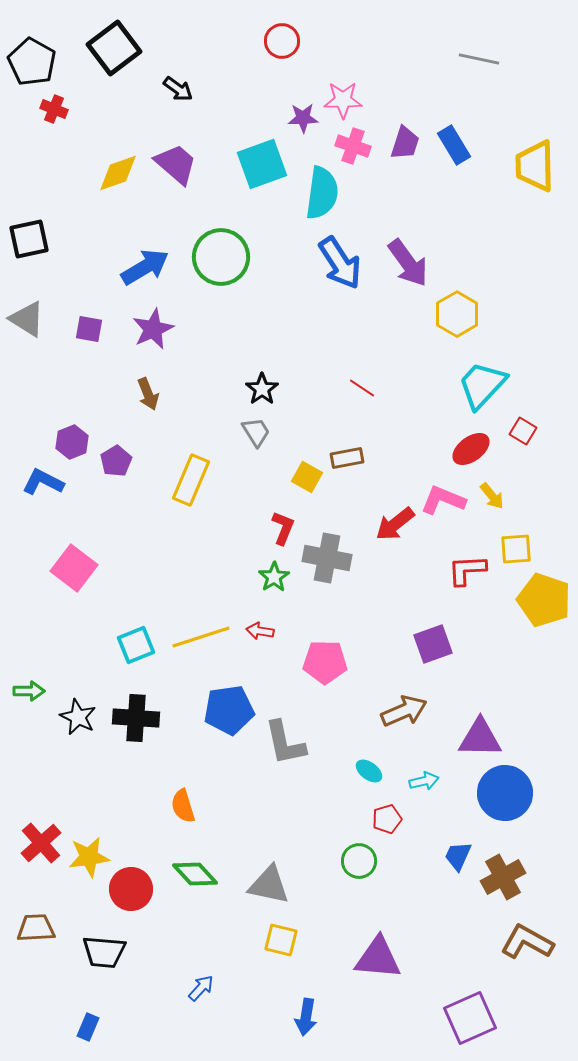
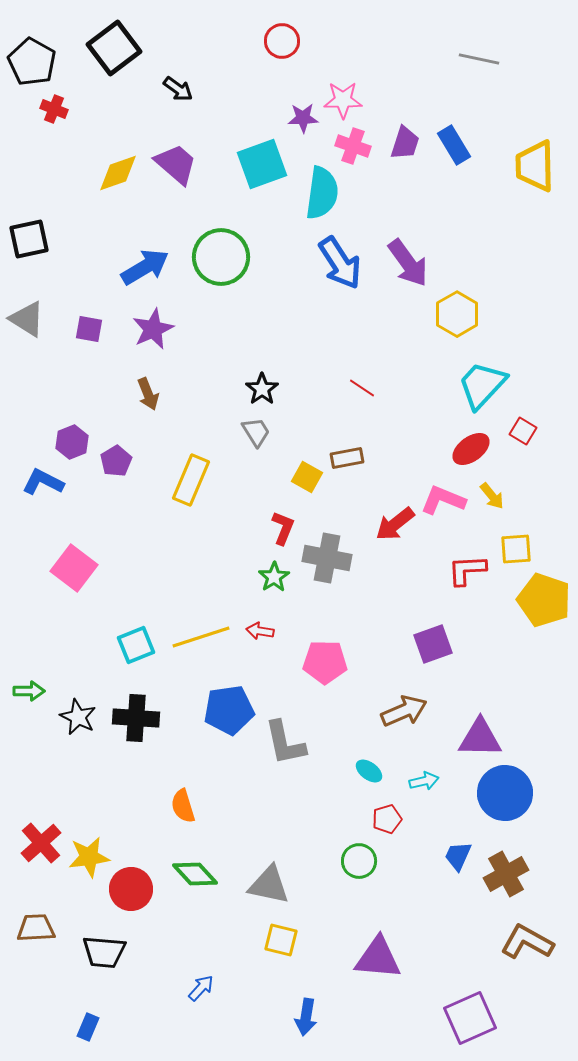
brown cross at (503, 877): moved 3 px right, 3 px up
